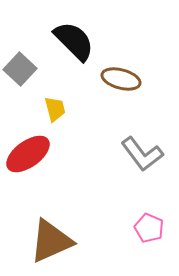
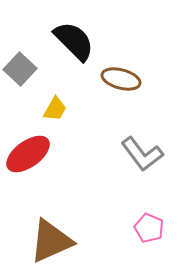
yellow trapezoid: rotated 44 degrees clockwise
